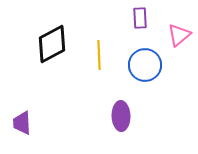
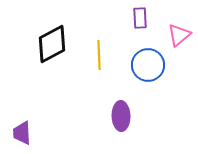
blue circle: moved 3 px right
purple trapezoid: moved 10 px down
